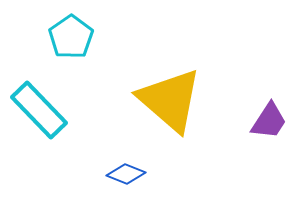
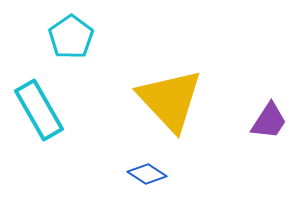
yellow triangle: rotated 6 degrees clockwise
cyan rectangle: rotated 14 degrees clockwise
blue diamond: moved 21 px right; rotated 12 degrees clockwise
